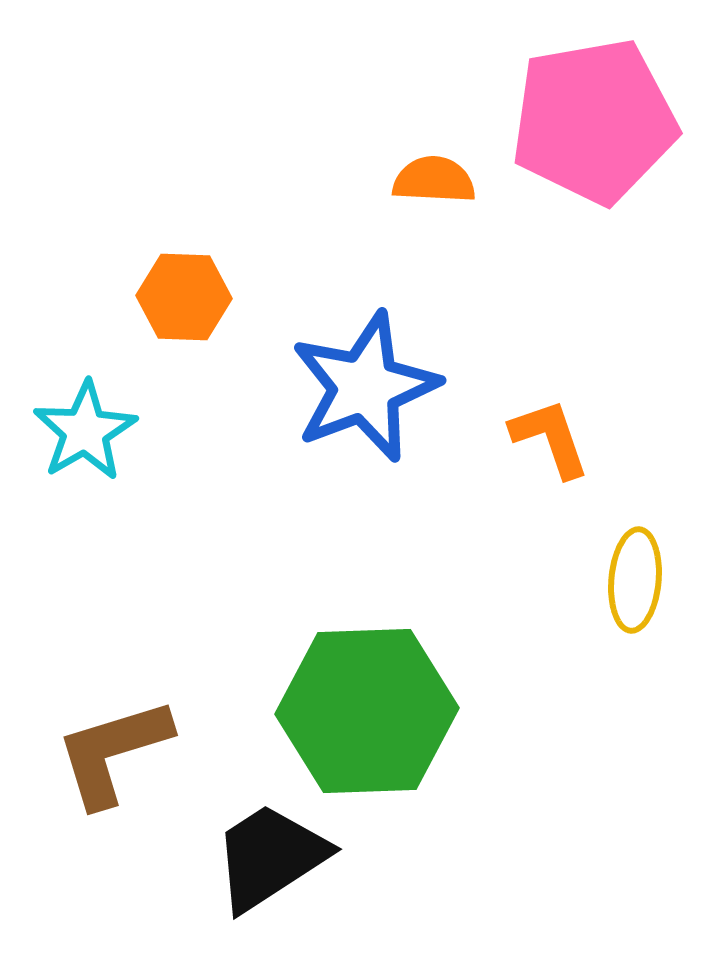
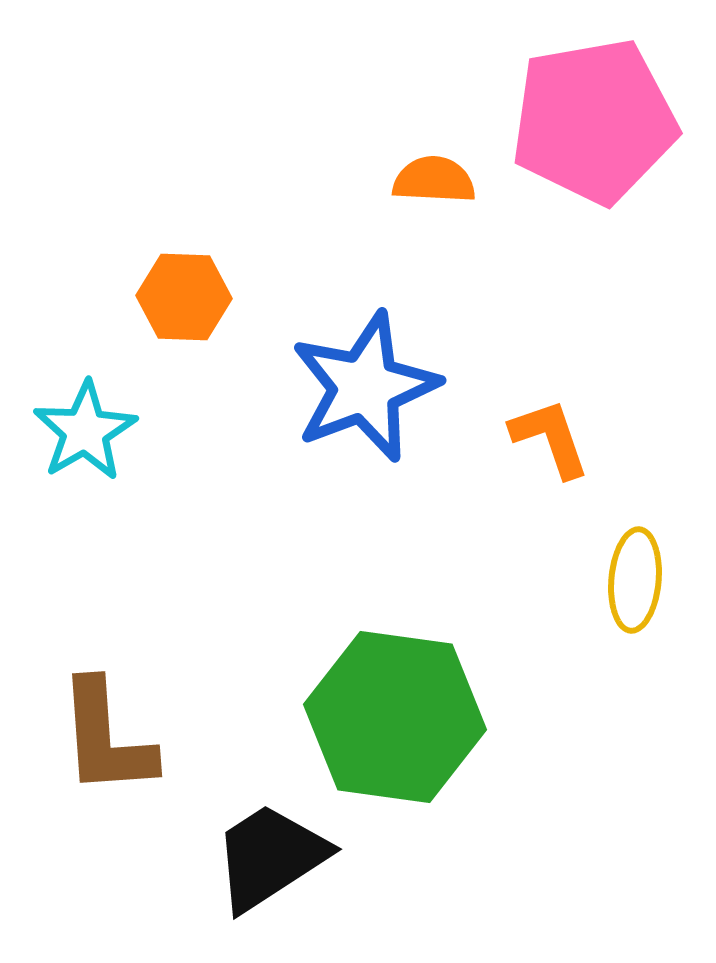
green hexagon: moved 28 px right, 6 px down; rotated 10 degrees clockwise
brown L-shape: moved 7 px left, 14 px up; rotated 77 degrees counterclockwise
